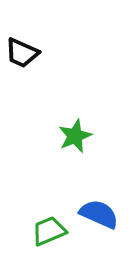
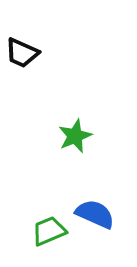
blue semicircle: moved 4 px left
